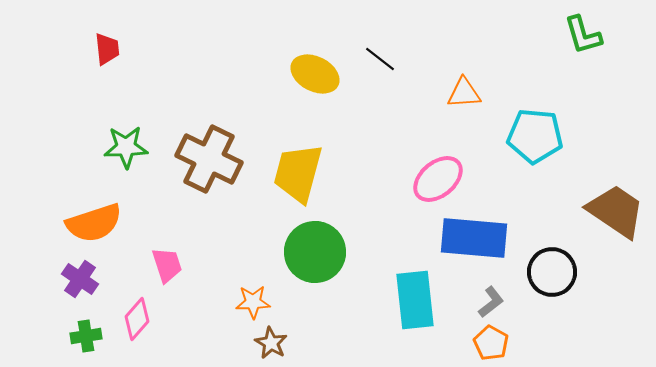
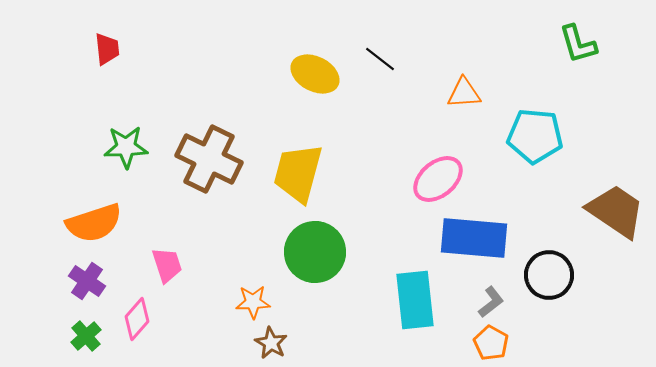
green L-shape: moved 5 px left, 9 px down
black circle: moved 3 px left, 3 px down
purple cross: moved 7 px right, 2 px down
green cross: rotated 32 degrees counterclockwise
